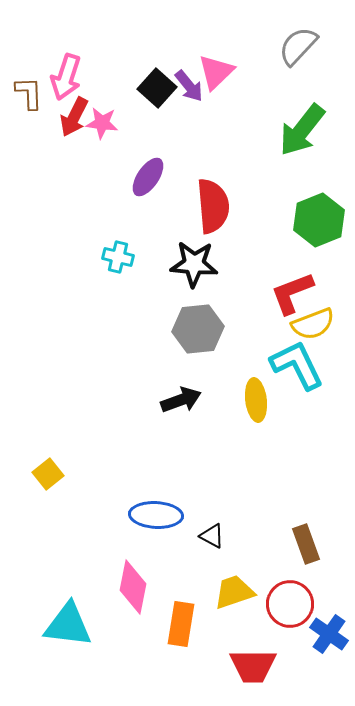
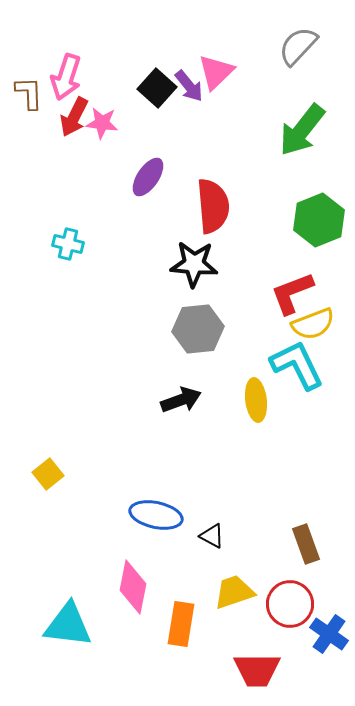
cyan cross: moved 50 px left, 13 px up
blue ellipse: rotated 9 degrees clockwise
red trapezoid: moved 4 px right, 4 px down
